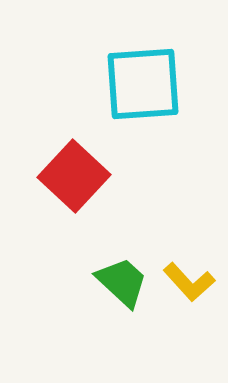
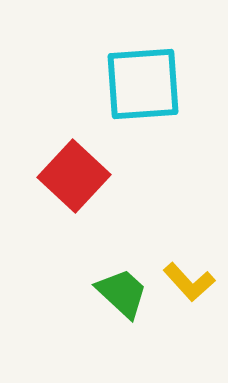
green trapezoid: moved 11 px down
